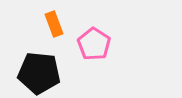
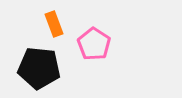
black pentagon: moved 5 px up
